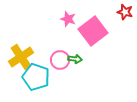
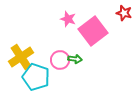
red star: moved 1 px left, 1 px down
